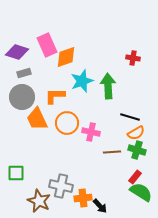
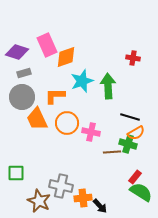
green cross: moved 9 px left, 6 px up
